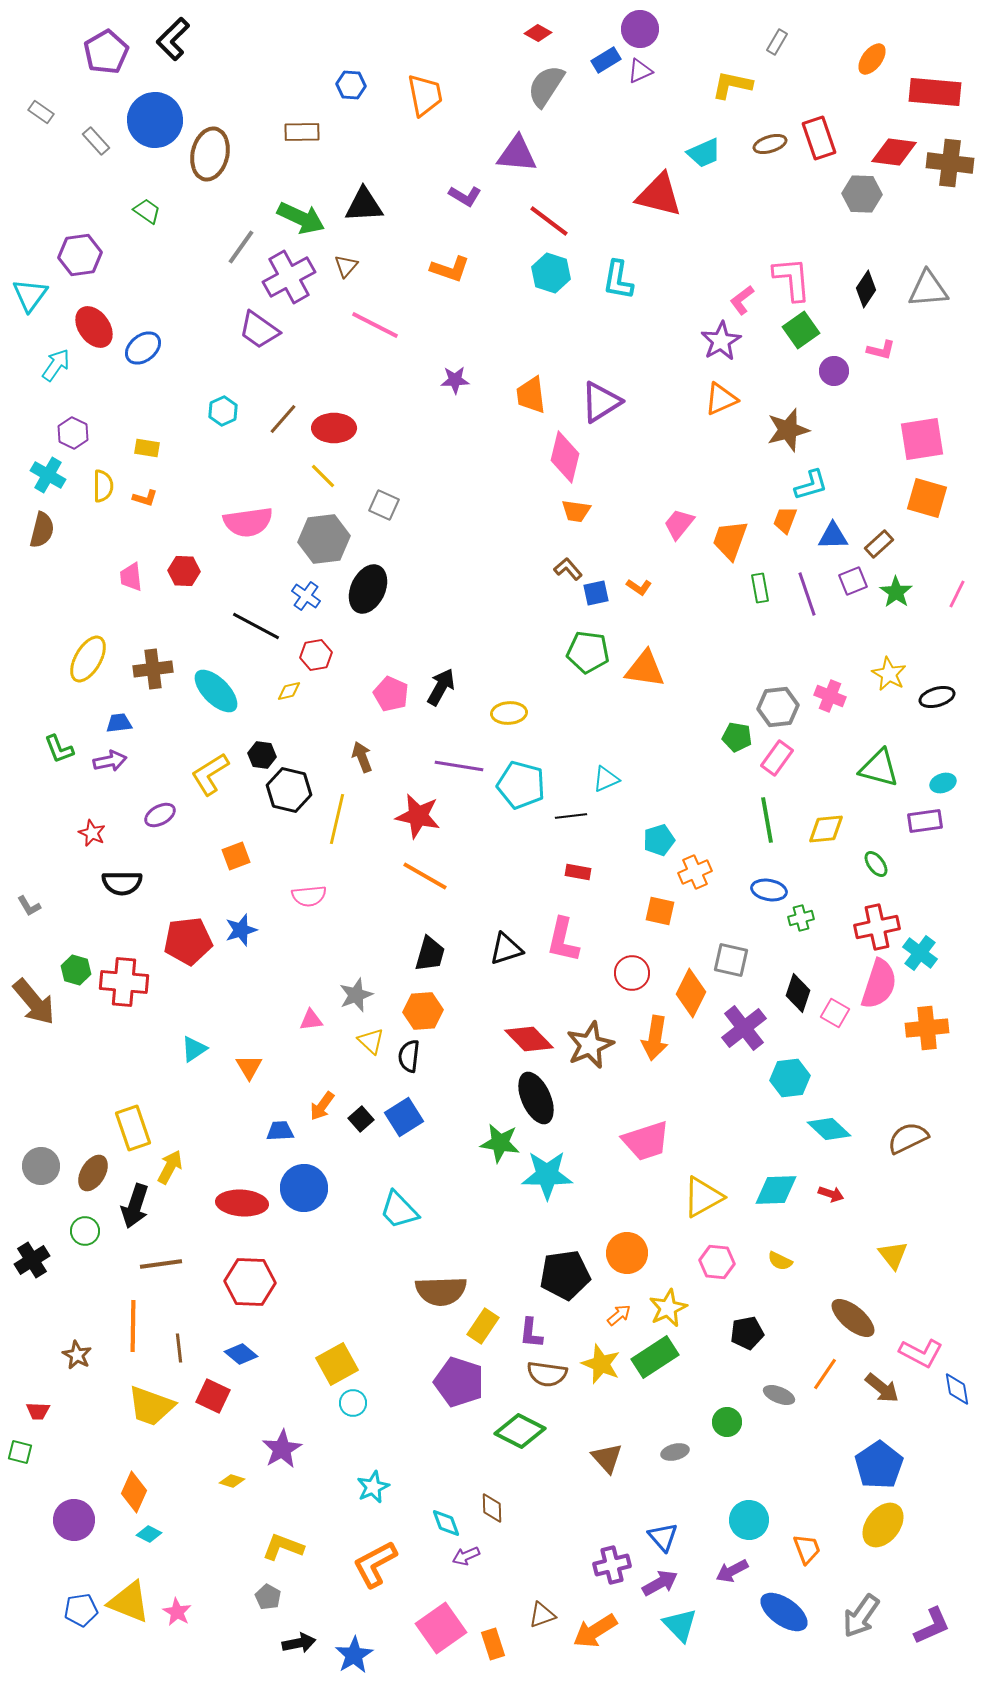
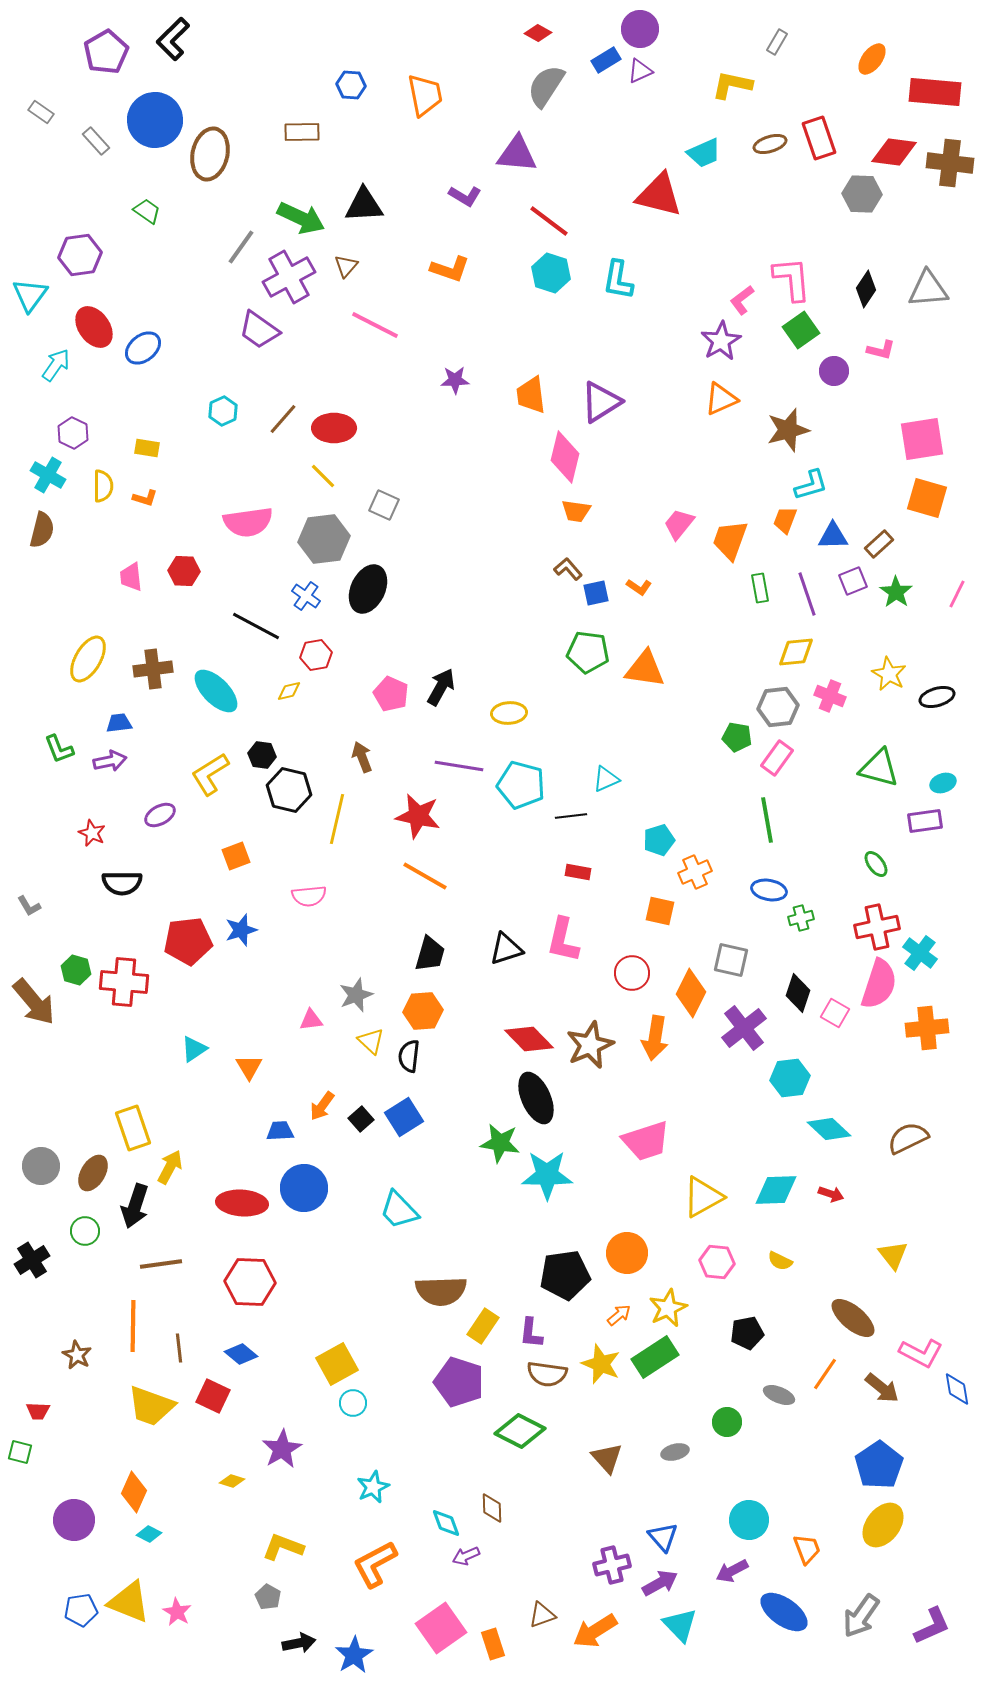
yellow diamond at (826, 829): moved 30 px left, 177 px up
